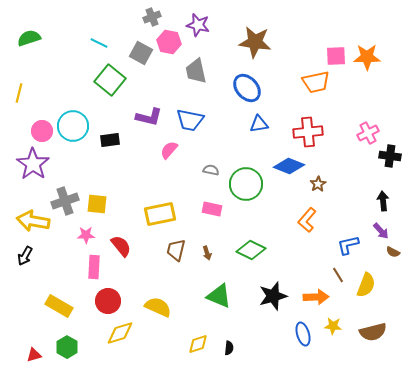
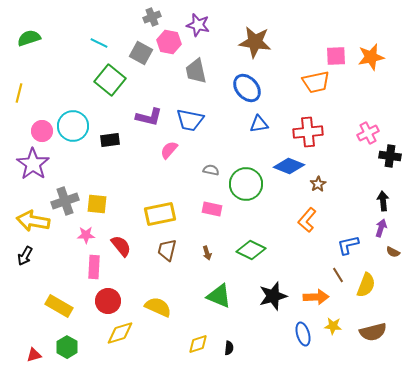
orange star at (367, 57): moved 4 px right; rotated 12 degrees counterclockwise
purple arrow at (381, 231): moved 3 px up; rotated 120 degrees counterclockwise
brown trapezoid at (176, 250): moved 9 px left
